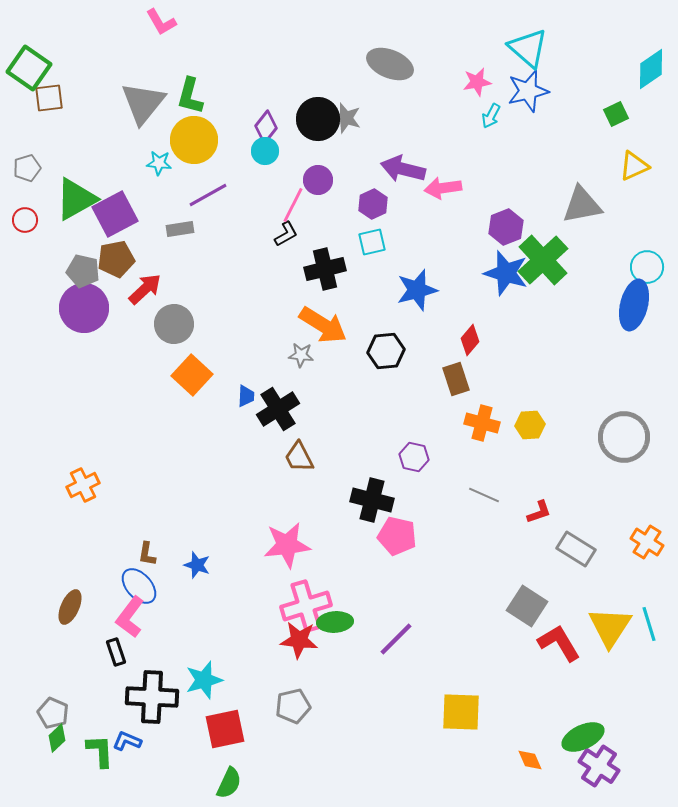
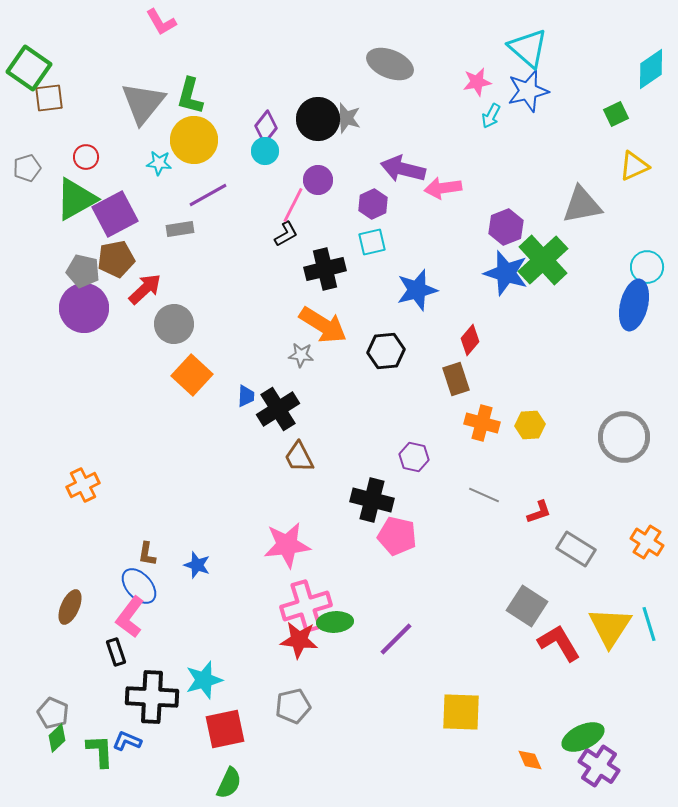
red circle at (25, 220): moved 61 px right, 63 px up
